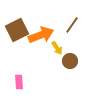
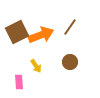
brown line: moved 2 px left, 2 px down
brown square: moved 2 px down
yellow arrow: moved 21 px left, 18 px down
brown circle: moved 1 px down
